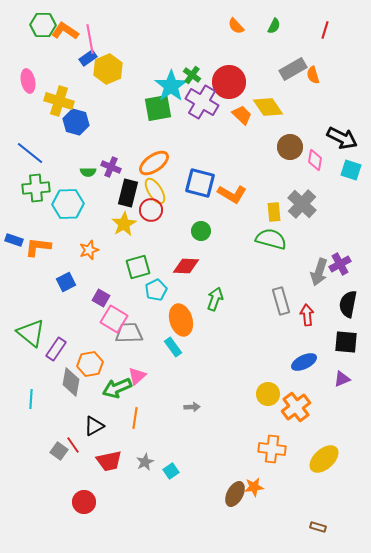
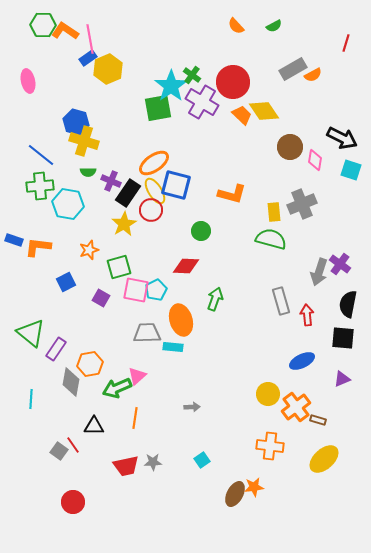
green semicircle at (274, 26): rotated 35 degrees clockwise
red line at (325, 30): moved 21 px right, 13 px down
orange semicircle at (313, 75): rotated 102 degrees counterclockwise
red circle at (229, 82): moved 4 px right
yellow cross at (59, 101): moved 25 px right, 40 px down
yellow diamond at (268, 107): moved 4 px left, 4 px down
blue line at (30, 153): moved 11 px right, 2 px down
purple cross at (111, 167): moved 14 px down
blue square at (200, 183): moved 24 px left, 2 px down
green cross at (36, 188): moved 4 px right, 2 px up
black rectangle at (128, 193): rotated 20 degrees clockwise
orange L-shape at (232, 194): rotated 16 degrees counterclockwise
cyan hexagon at (68, 204): rotated 12 degrees clockwise
gray cross at (302, 204): rotated 24 degrees clockwise
purple cross at (340, 264): rotated 25 degrees counterclockwise
green square at (138, 267): moved 19 px left
pink square at (114, 319): moved 22 px right, 29 px up; rotated 20 degrees counterclockwise
gray trapezoid at (129, 333): moved 18 px right
black square at (346, 342): moved 3 px left, 4 px up
cyan rectangle at (173, 347): rotated 48 degrees counterclockwise
blue ellipse at (304, 362): moved 2 px left, 1 px up
black triangle at (94, 426): rotated 30 degrees clockwise
orange cross at (272, 449): moved 2 px left, 3 px up
red trapezoid at (109, 461): moved 17 px right, 5 px down
gray star at (145, 462): moved 8 px right; rotated 24 degrees clockwise
cyan square at (171, 471): moved 31 px right, 11 px up
red circle at (84, 502): moved 11 px left
brown rectangle at (318, 527): moved 107 px up
